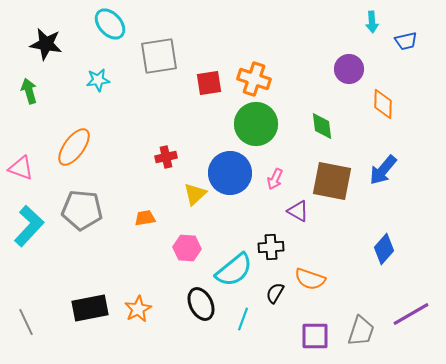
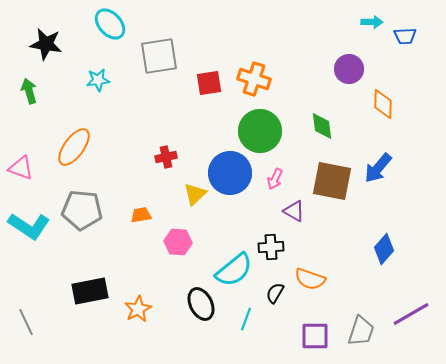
cyan arrow: rotated 85 degrees counterclockwise
blue trapezoid: moved 1 px left, 5 px up; rotated 10 degrees clockwise
green circle: moved 4 px right, 7 px down
blue arrow: moved 5 px left, 2 px up
purple triangle: moved 4 px left
orange trapezoid: moved 4 px left, 3 px up
cyan L-shape: rotated 81 degrees clockwise
pink hexagon: moved 9 px left, 6 px up
black rectangle: moved 17 px up
cyan line: moved 3 px right
